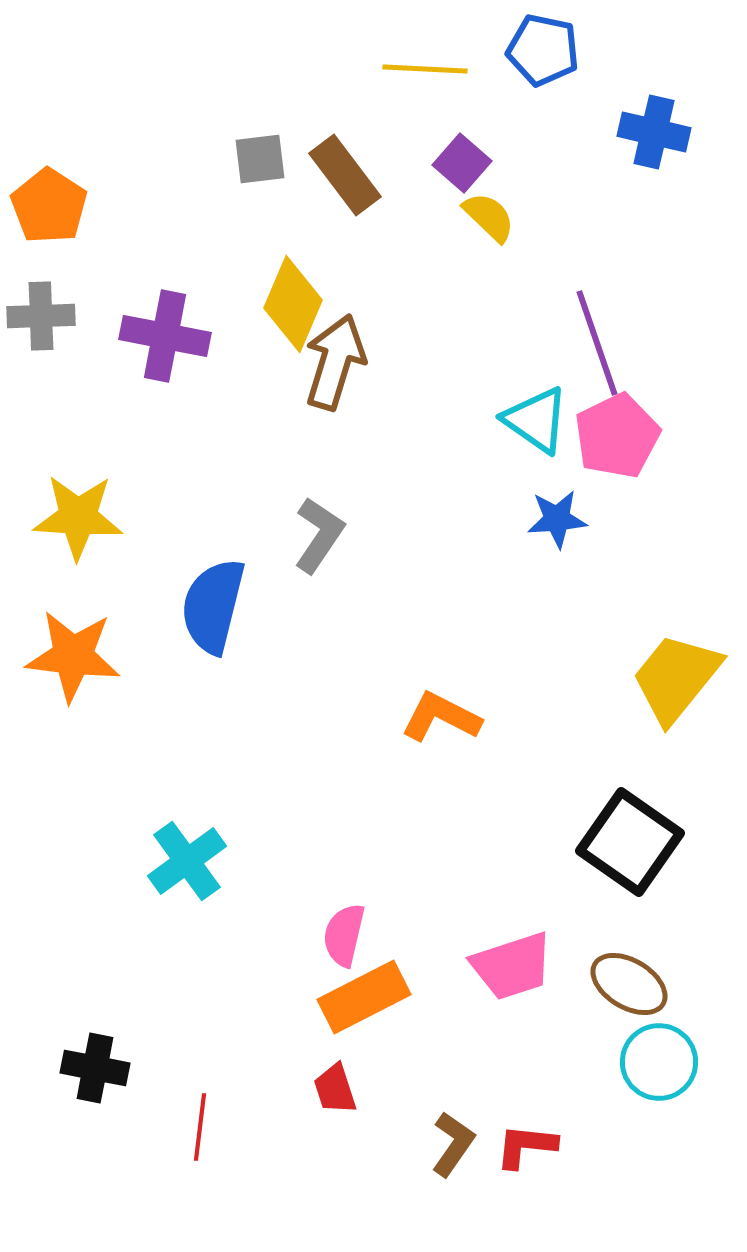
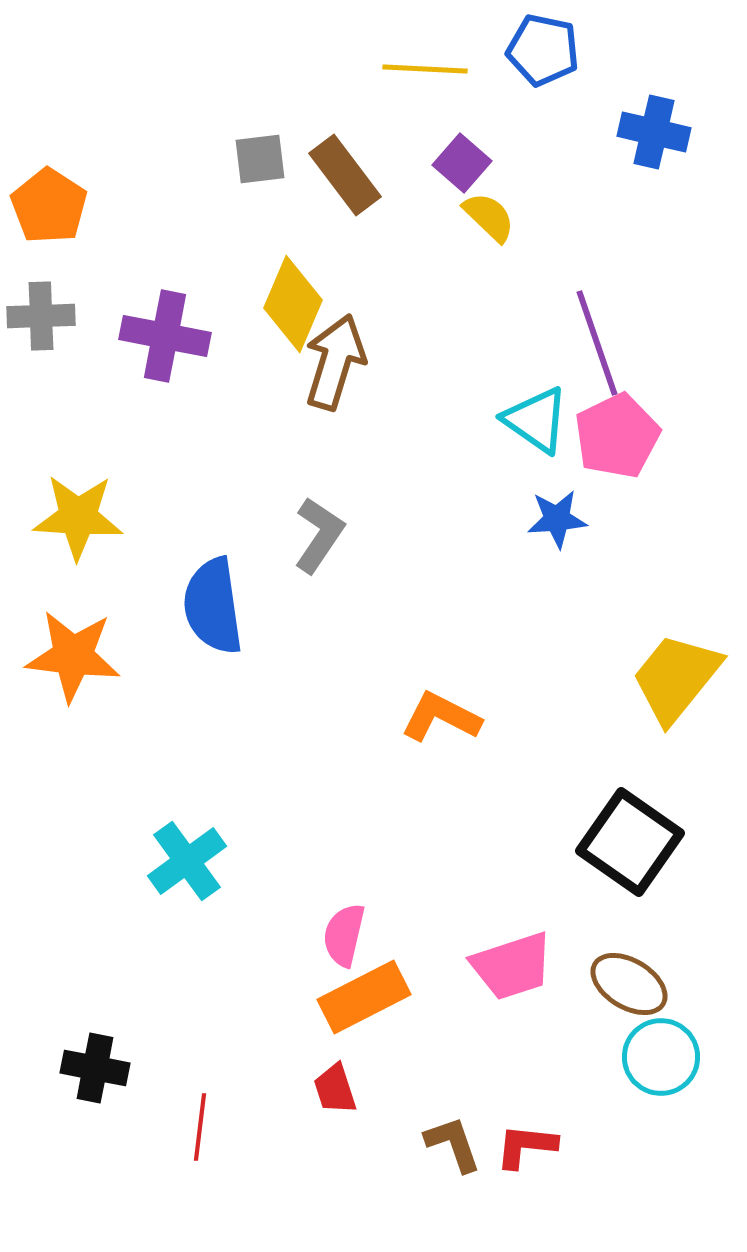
blue semicircle: rotated 22 degrees counterclockwise
cyan circle: moved 2 px right, 5 px up
brown L-shape: rotated 54 degrees counterclockwise
